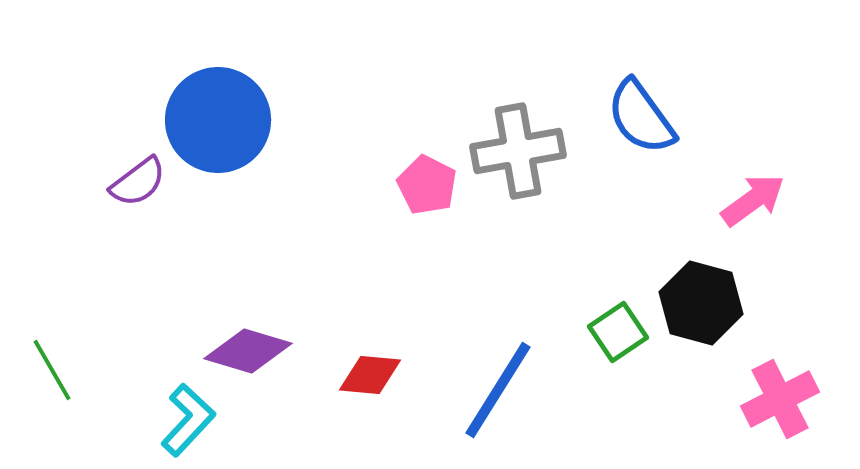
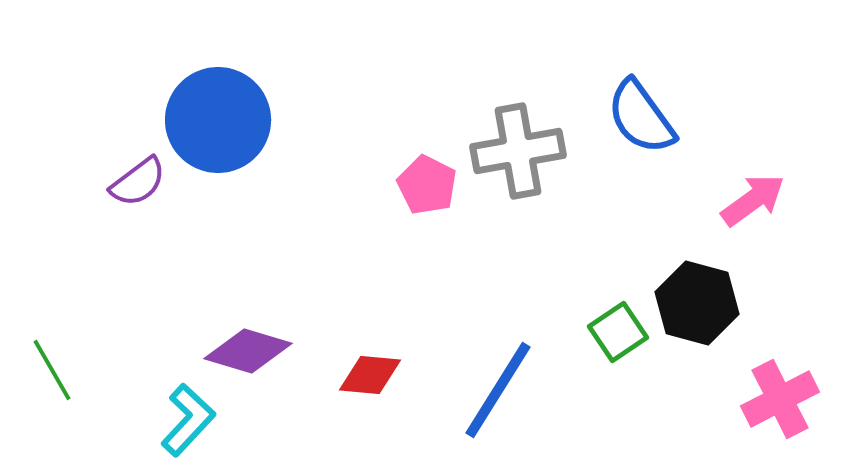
black hexagon: moved 4 px left
